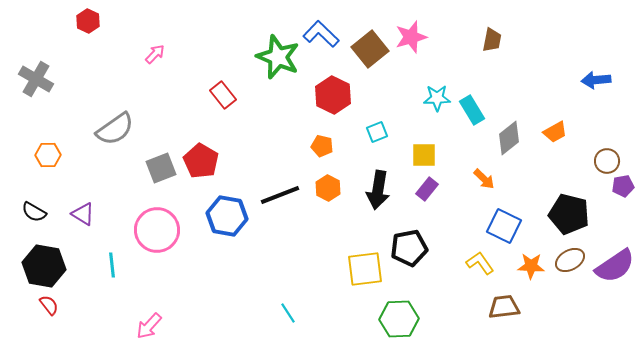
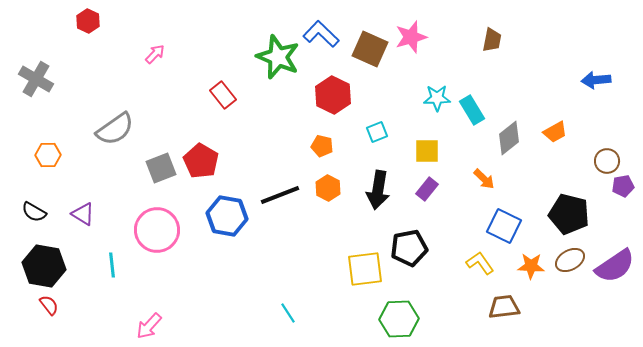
brown square at (370, 49): rotated 27 degrees counterclockwise
yellow square at (424, 155): moved 3 px right, 4 px up
